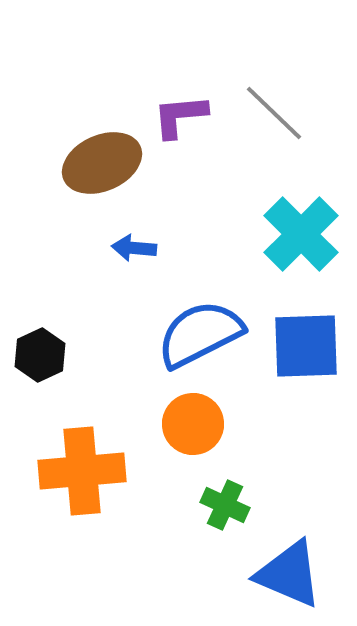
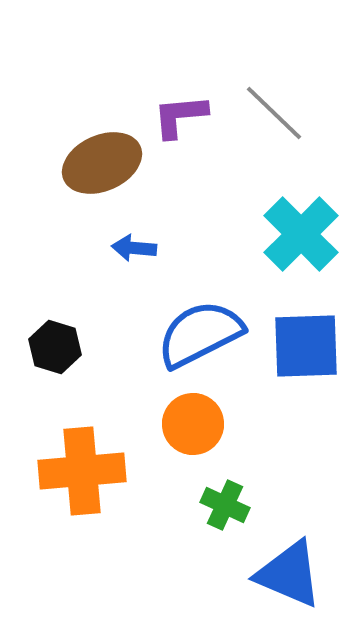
black hexagon: moved 15 px right, 8 px up; rotated 18 degrees counterclockwise
